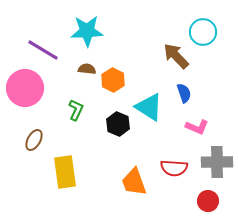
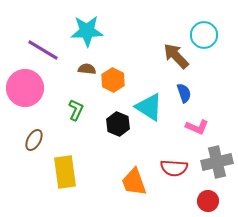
cyan circle: moved 1 px right, 3 px down
gray cross: rotated 12 degrees counterclockwise
